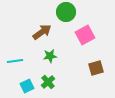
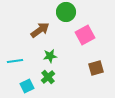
brown arrow: moved 2 px left, 2 px up
green cross: moved 5 px up
